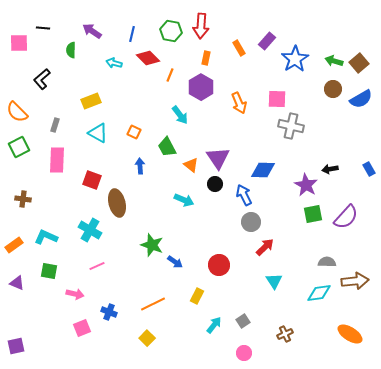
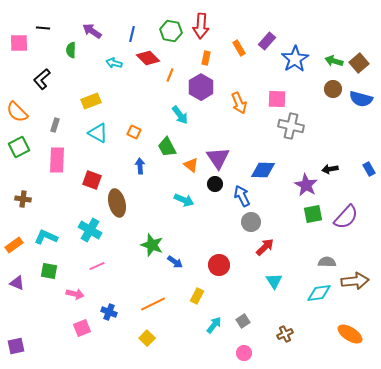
blue semicircle at (361, 99): rotated 45 degrees clockwise
blue arrow at (244, 195): moved 2 px left, 1 px down
